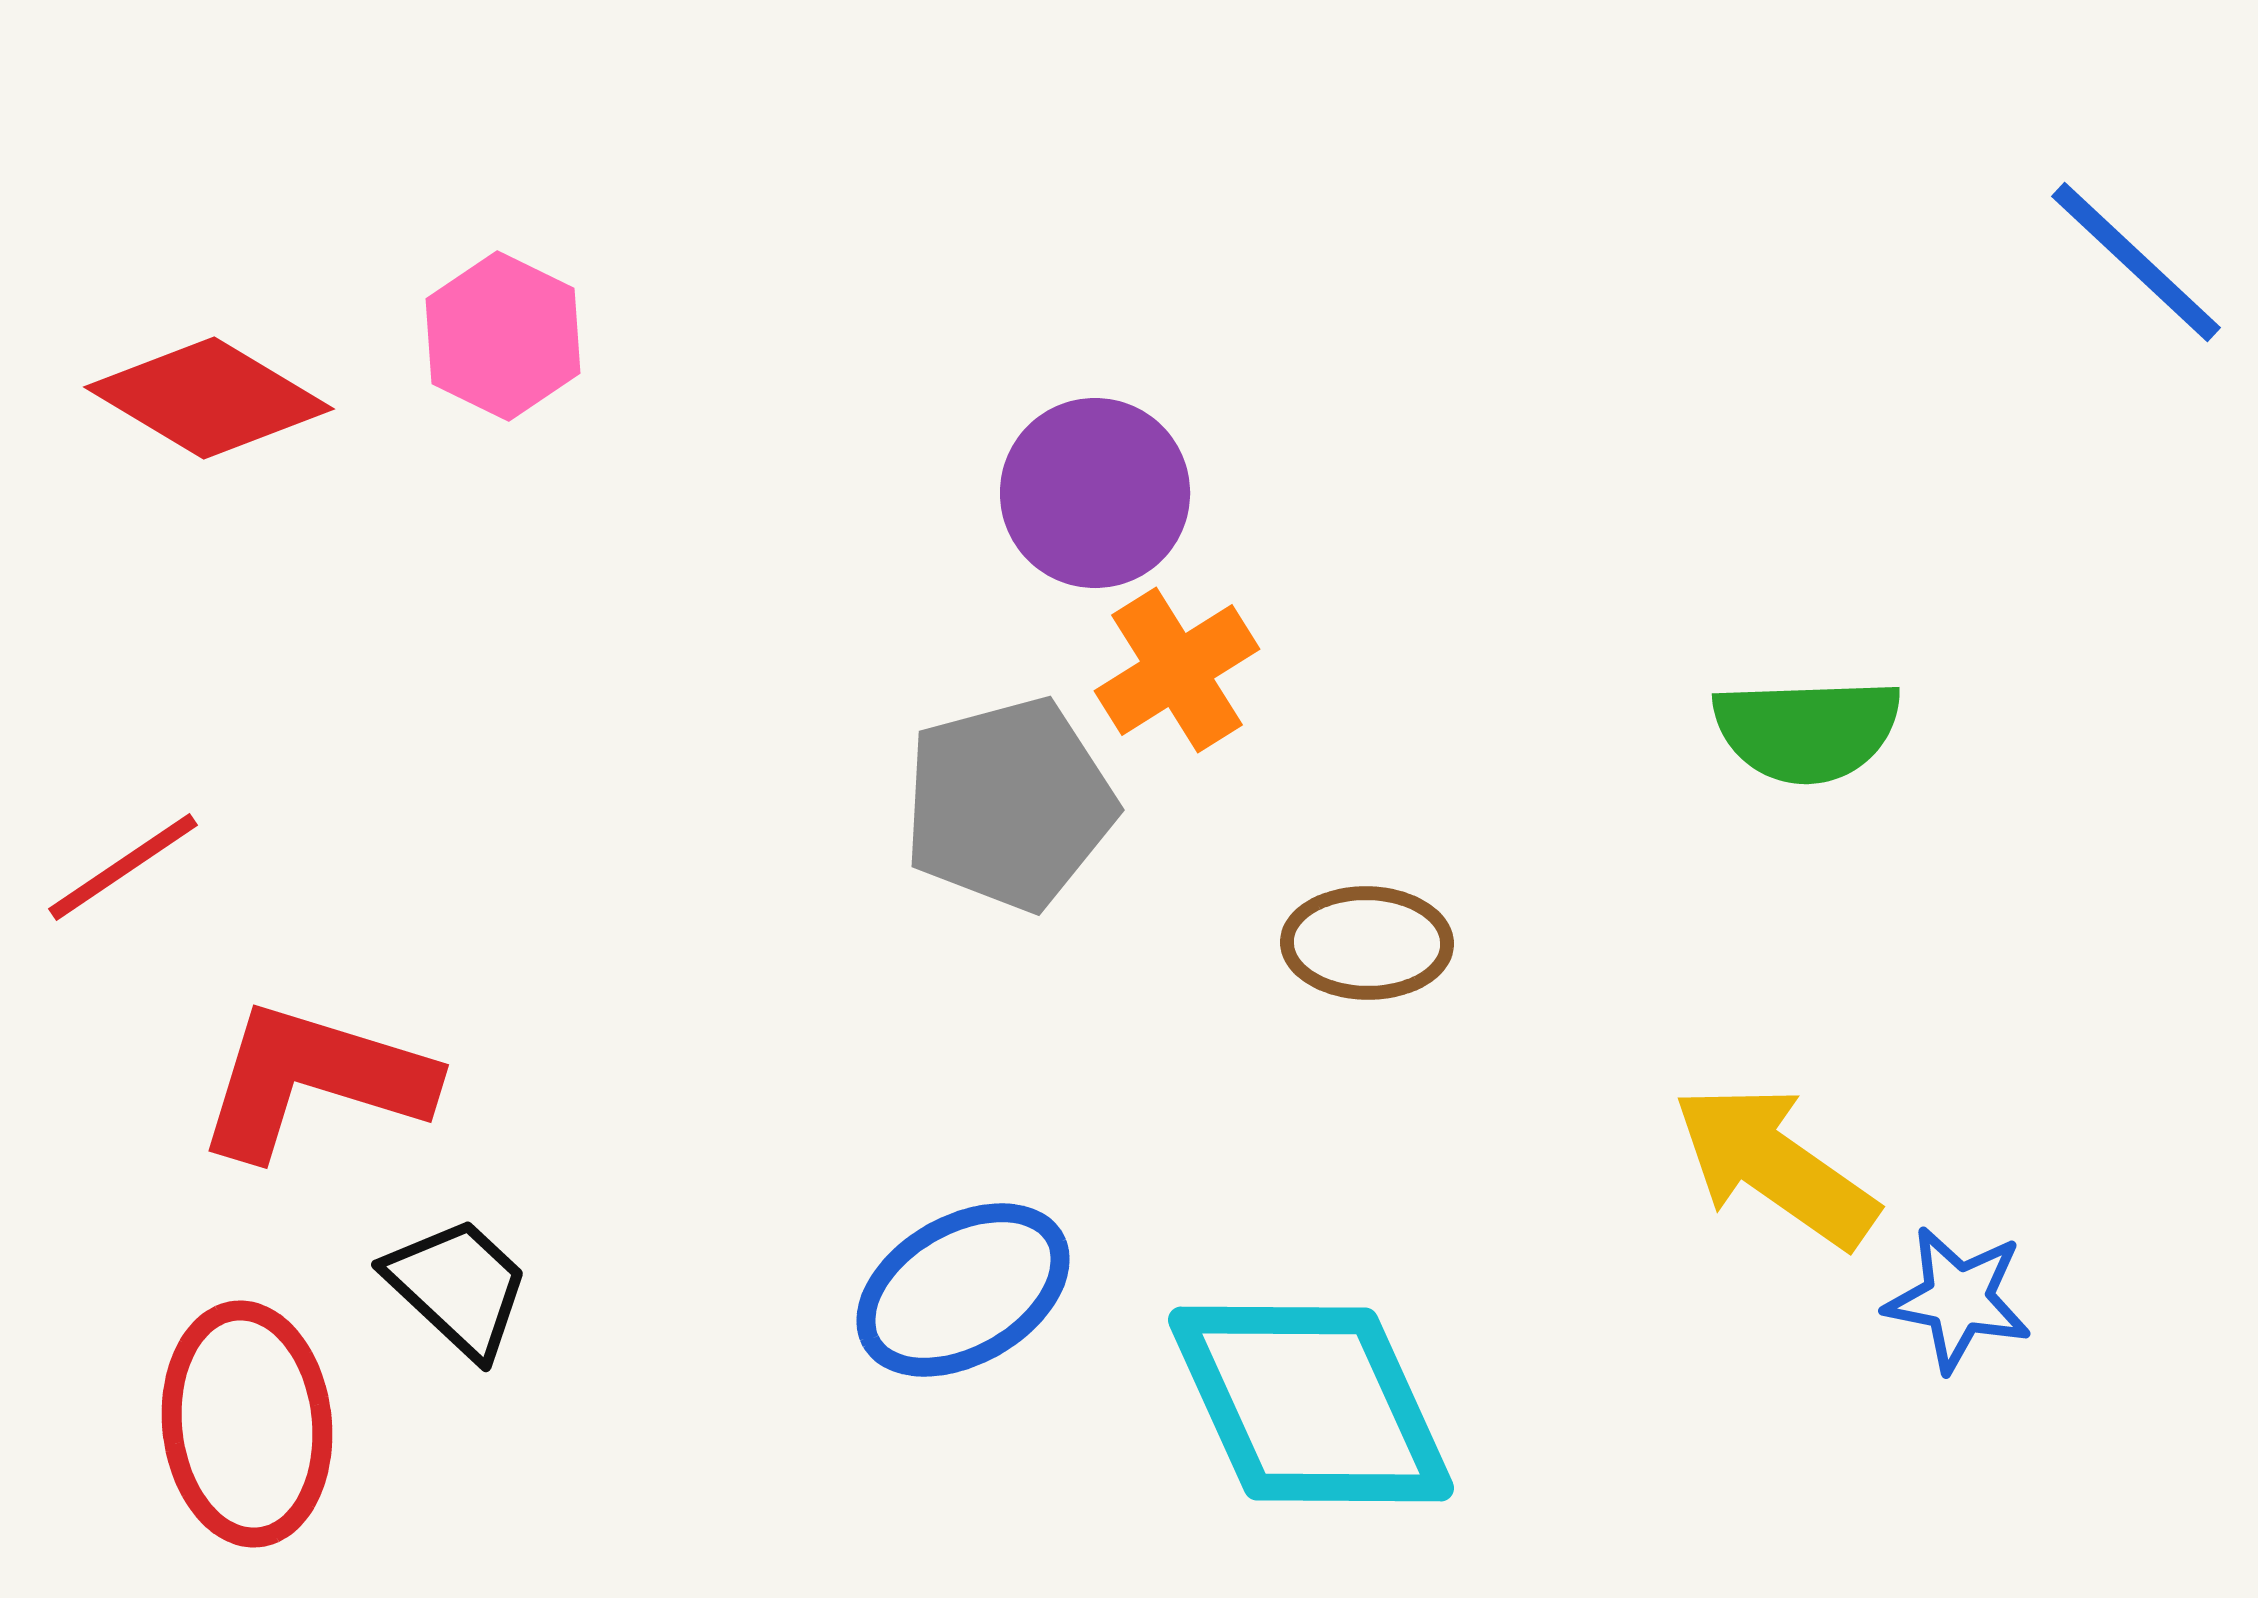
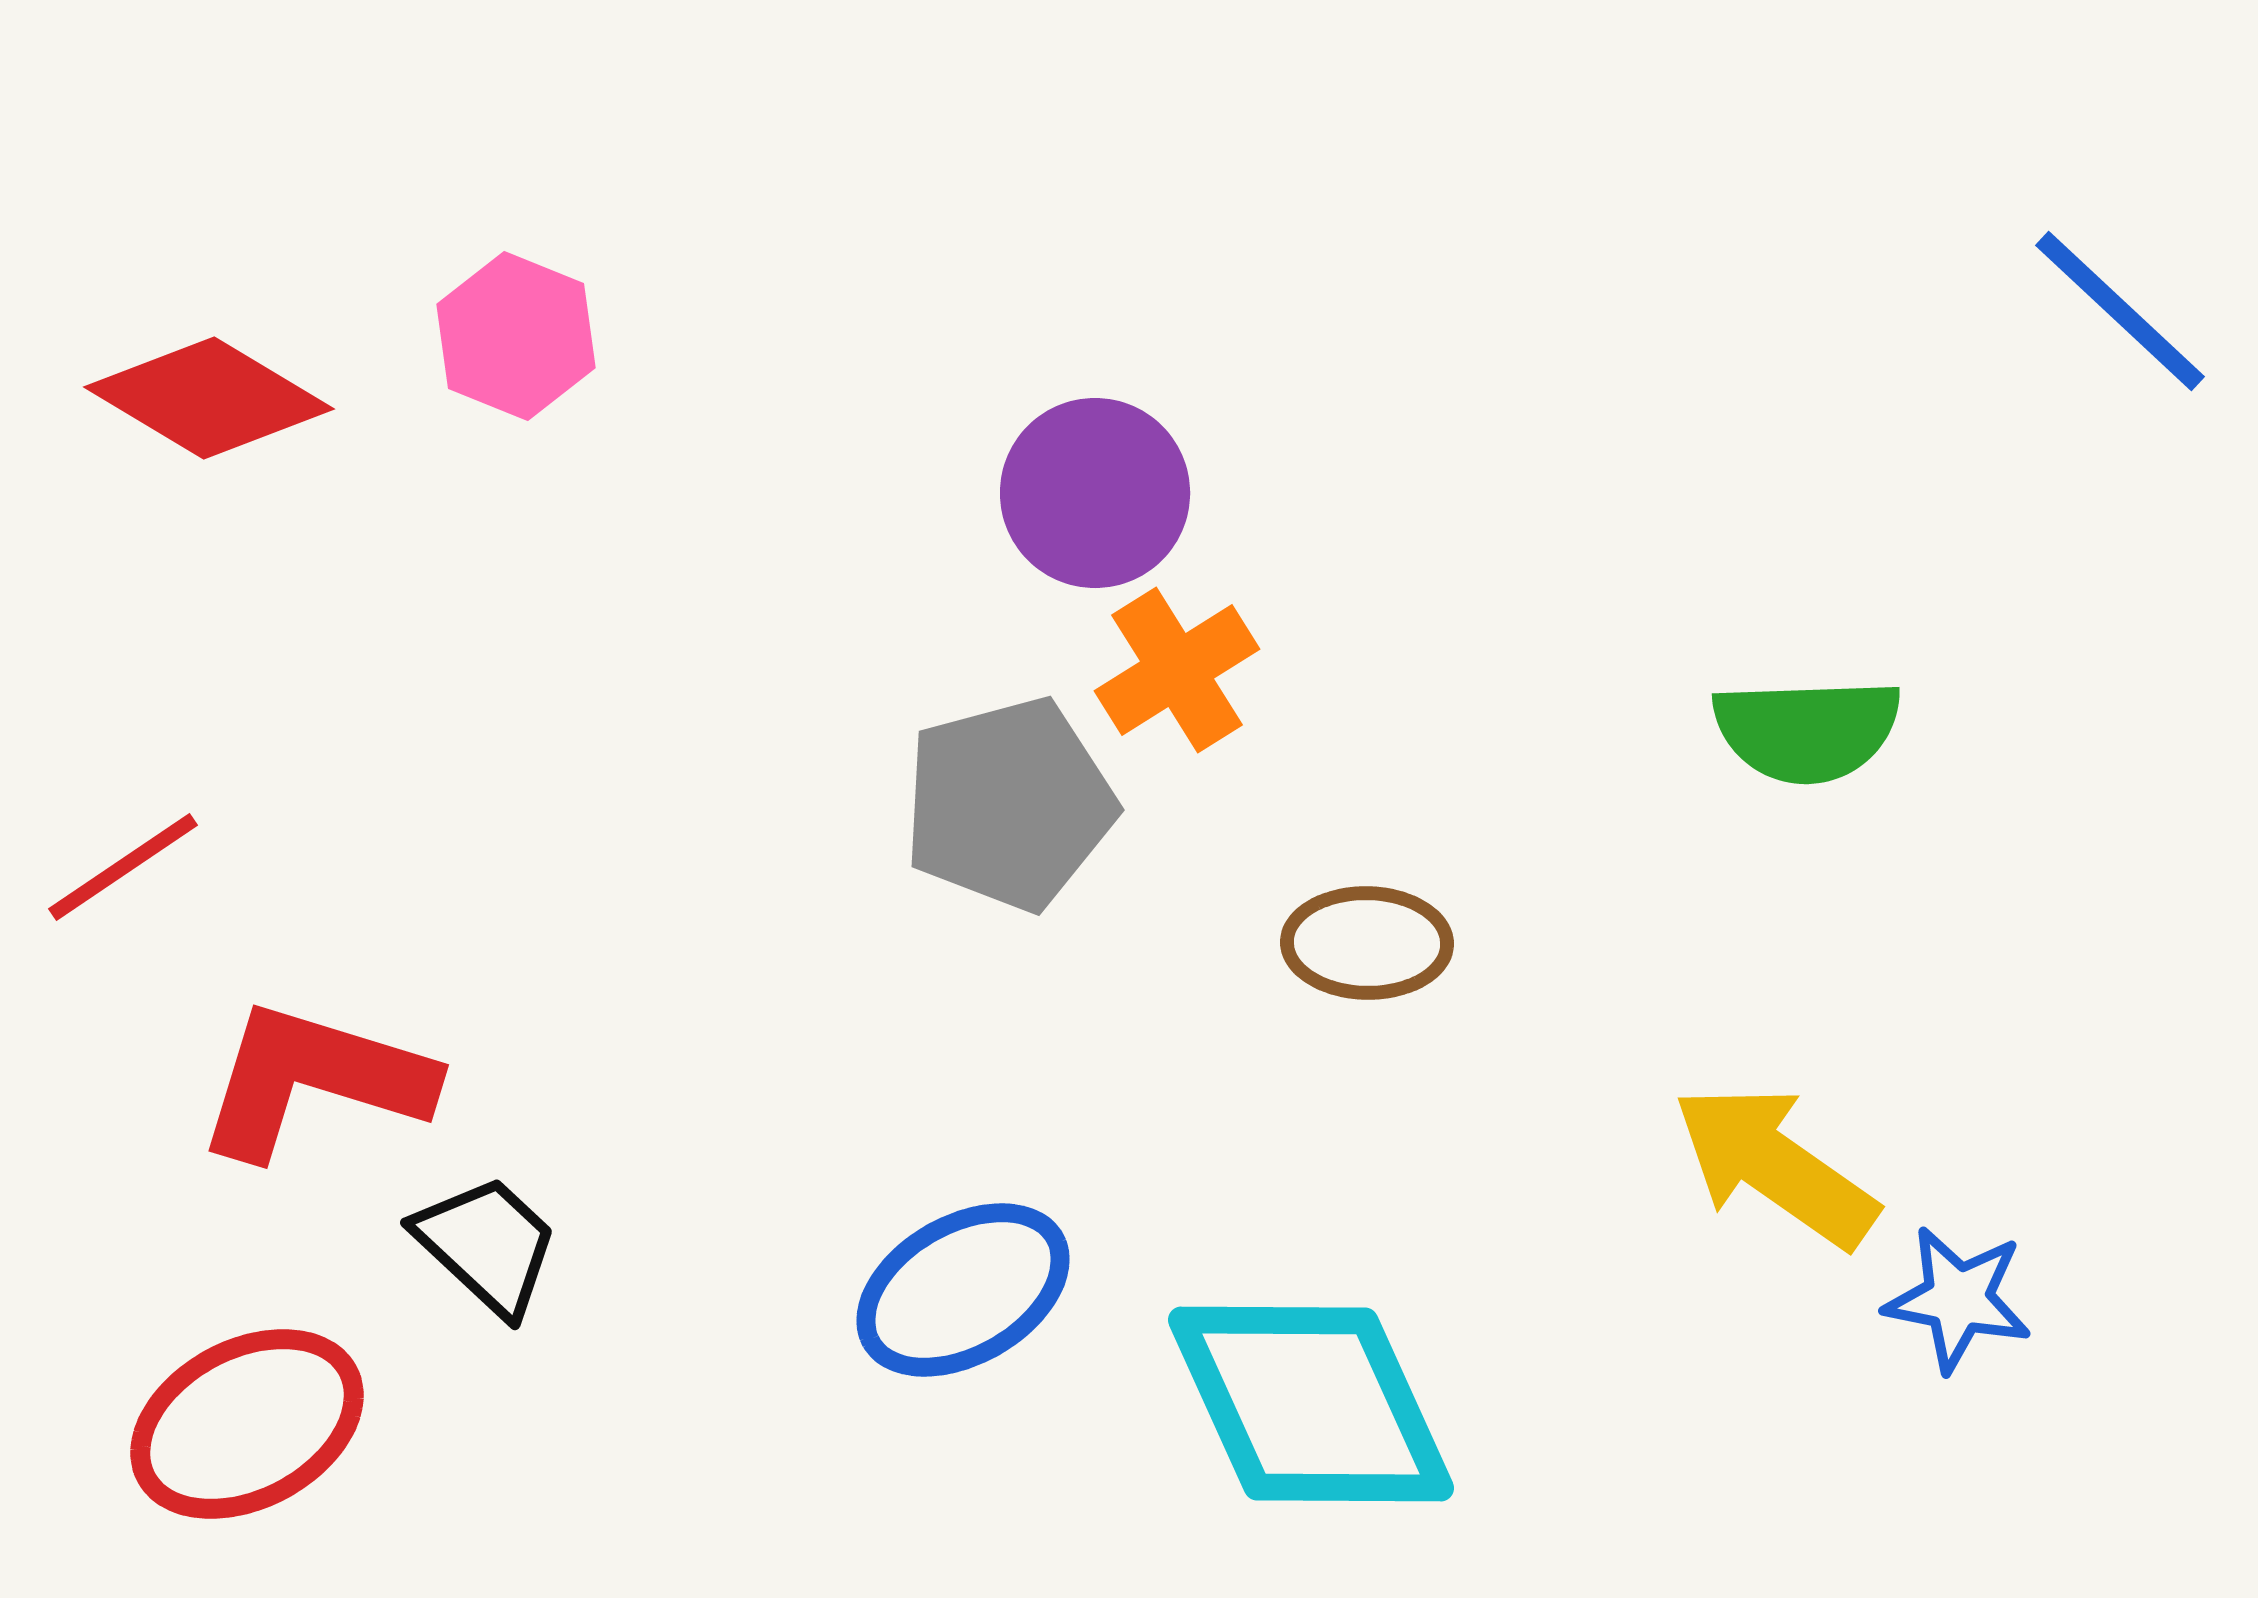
blue line: moved 16 px left, 49 px down
pink hexagon: moved 13 px right; rotated 4 degrees counterclockwise
black trapezoid: moved 29 px right, 42 px up
red ellipse: rotated 68 degrees clockwise
